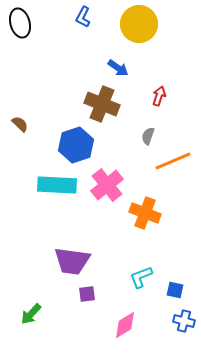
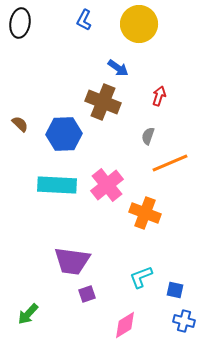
blue L-shape: moved 1 px right, 3 px down
black ellipse: rotated 24 degrees clockwise
brown cross: moved 1 px right, 2 px up
blue hexagon: moved 12 px left, 11 px up; rotated 16 degrees clockwise
orange line: moved 3 px left, 2 px down
purple square: rotated 12 degrees counterclockwise
green arrow: moved 3 px left
